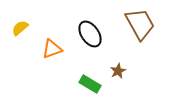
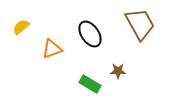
yellow semicircle: moved 1 px right, 1 px up
brown star: rotated 28 degrees clockwise
